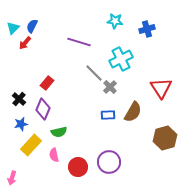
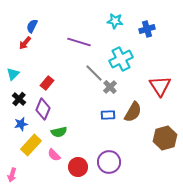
cyan triangle: moved 46 px down
red triangle: moved 1 px left, 2 px up
pink semicircle: rotated 32 degrees counterclockwise
pink arrow: moved 3 px up
